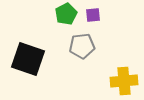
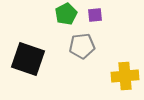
purple square: moved 2 px right
yellow cross: moved 1 px right, 5 px up
